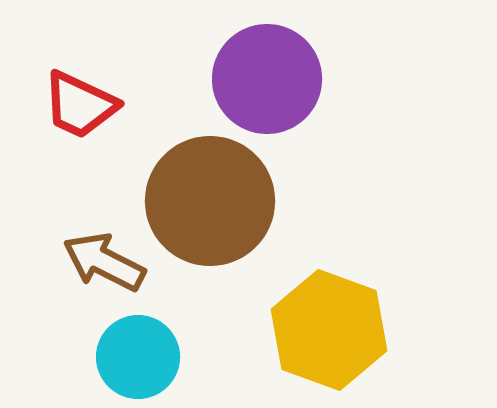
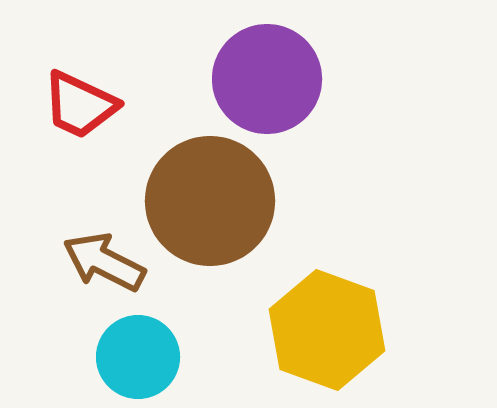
yellow hexagon: moved 2 px left
